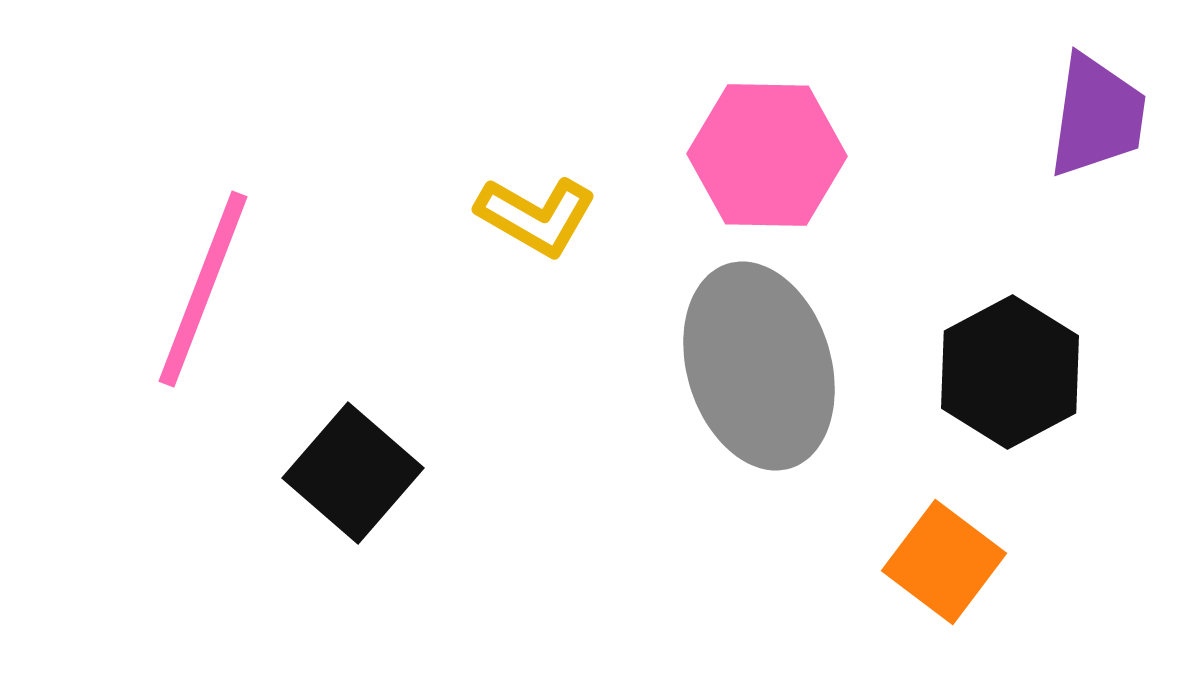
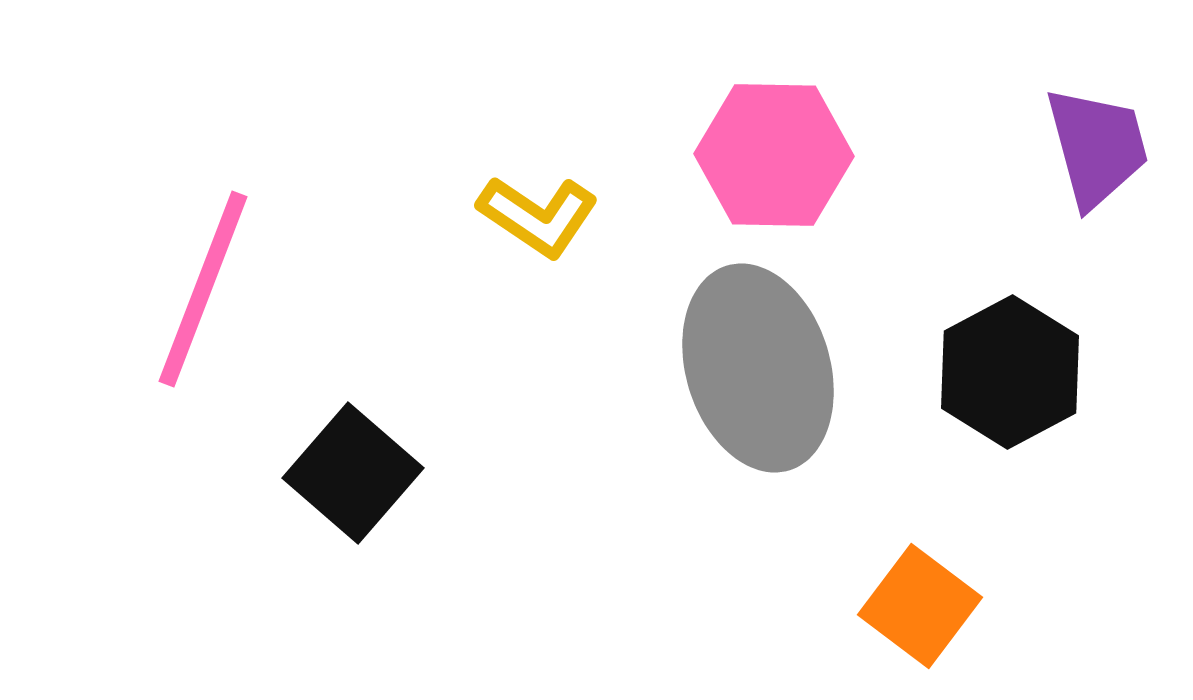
purple trapezoid: moved 31 px down; rotated 23 degrees counterclockwise
pink hexagon: moved 7 px right
yellow L-shape: moved 2 px right; rotated 4 degrees clockwise
gray ellipse: moved 1 px left, 2 px down
orange square: moved 24 px left, 44 px down
